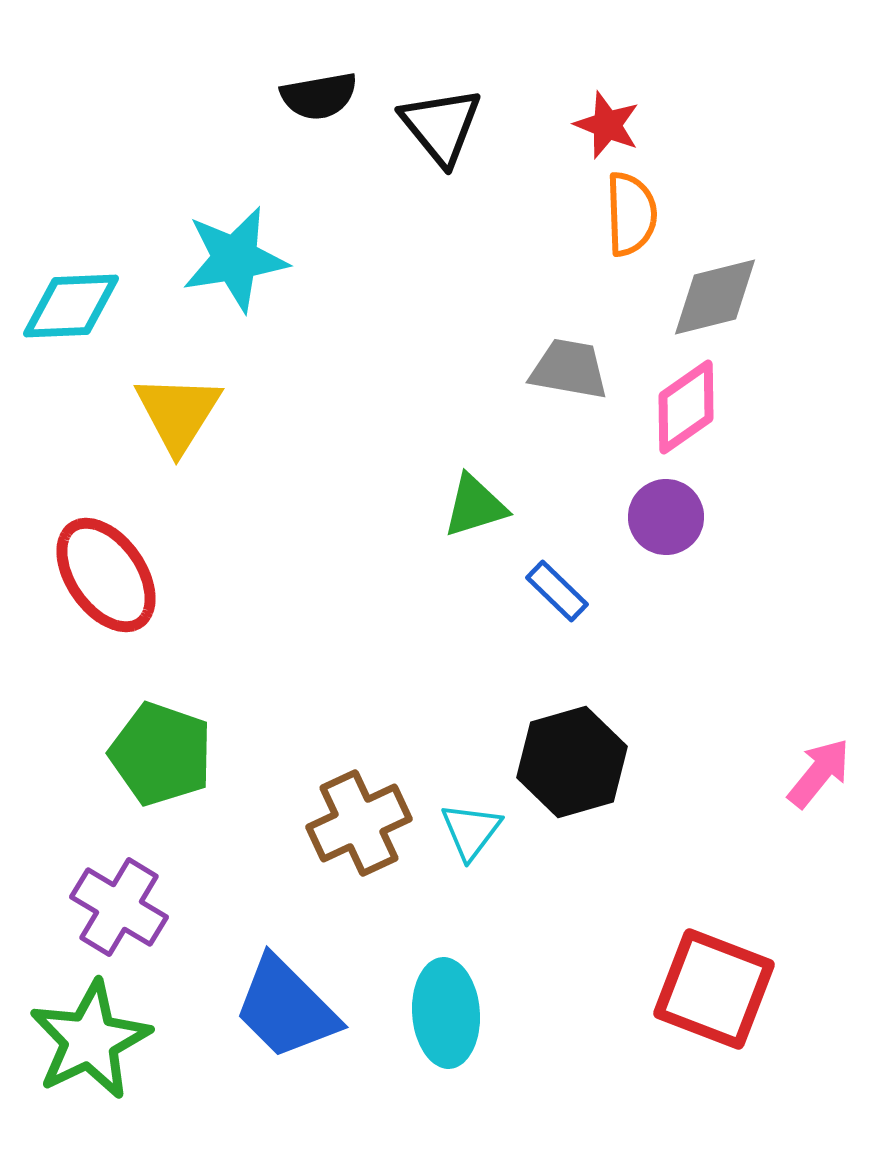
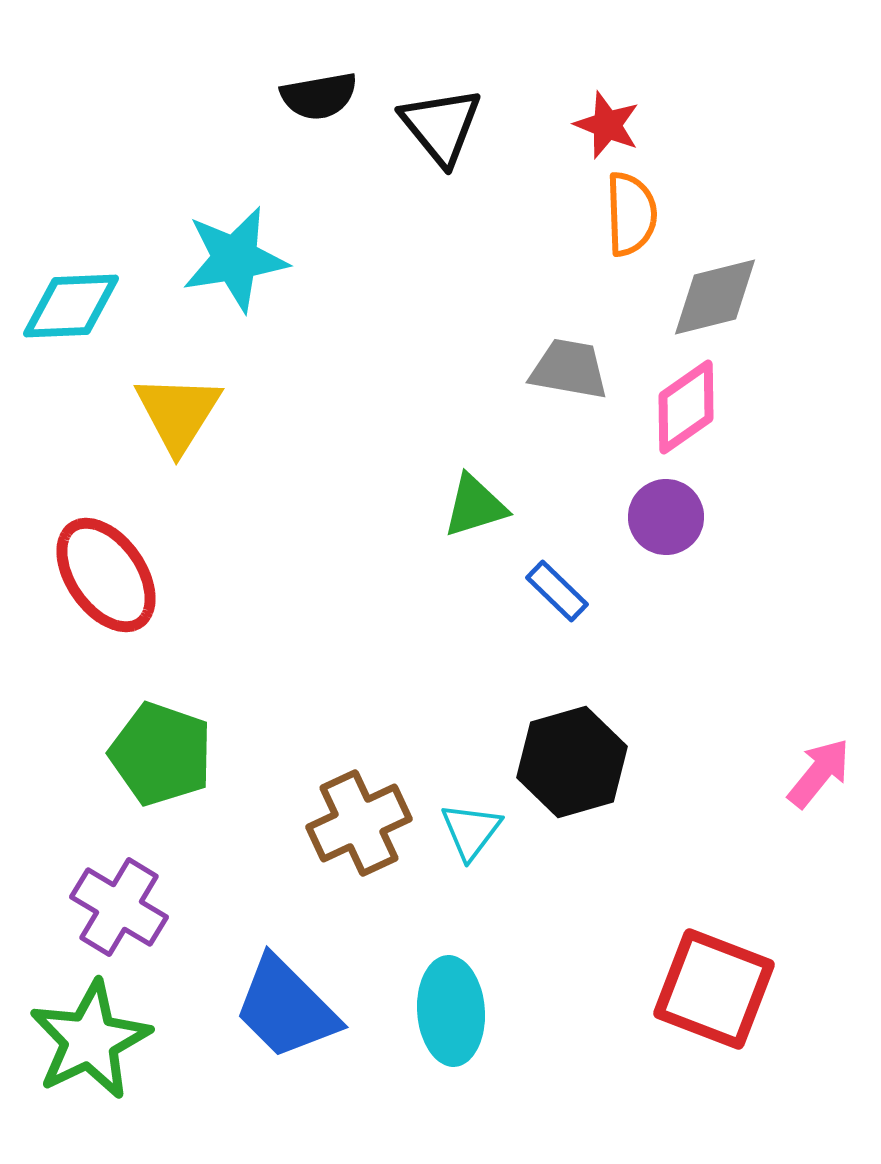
cyan ellipse: moved 5 px right, 2 px up
